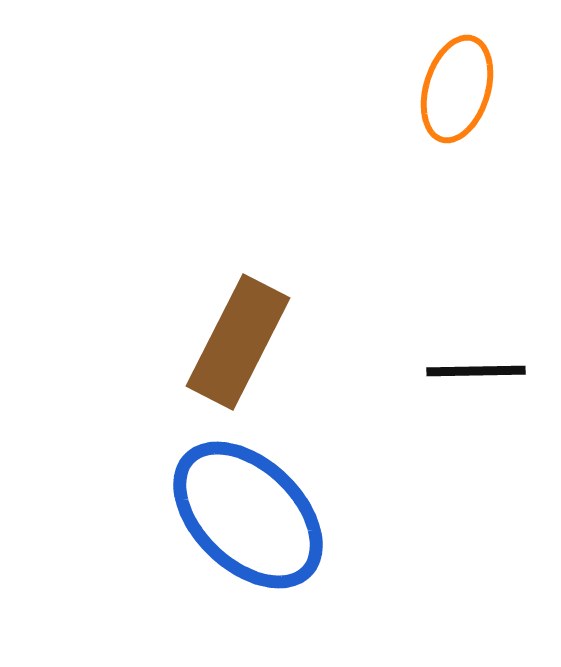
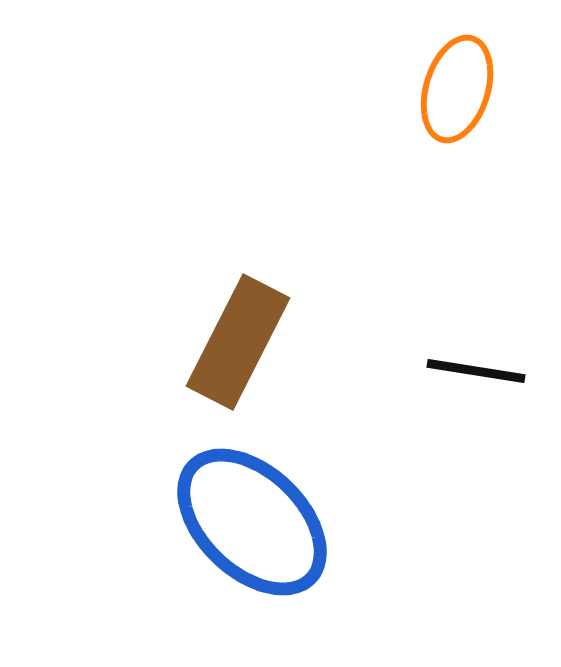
black line: rotated 10 degrees clockwise
blue ellipse: moved 4 px right, 7 px down
